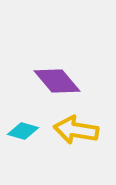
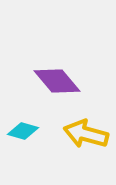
yellow arrow: moved 10 px right, 4 px down; rotated 6 degrees clockwise
